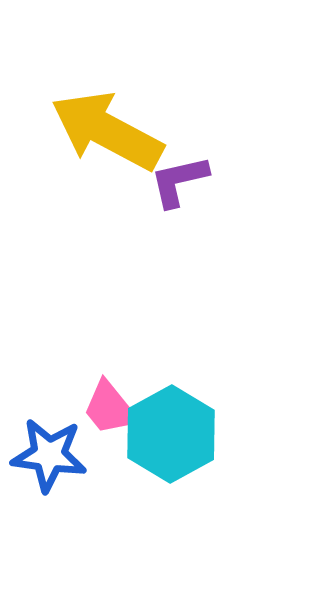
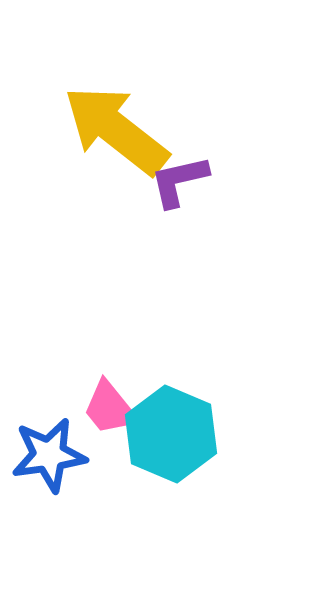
yellow arrow: moved 9 px right, 1 px up; rotated 10 degrees clockwise
cyan hexagon: rotated 8 degrees counterclockwise
blue star: rotated 16 degrees counterclockwise
